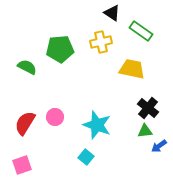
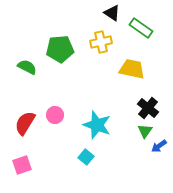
green rectangle: moved 3 px up
pink circle: moved 2 px up
green triangle: rotated 49 degrees counterclockwise
